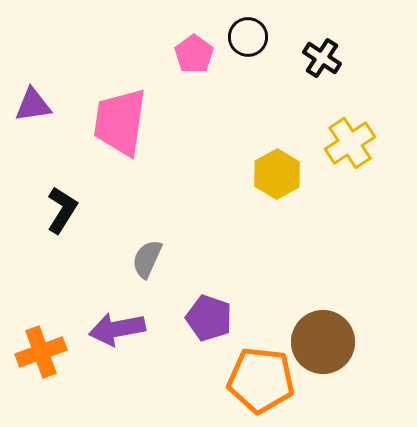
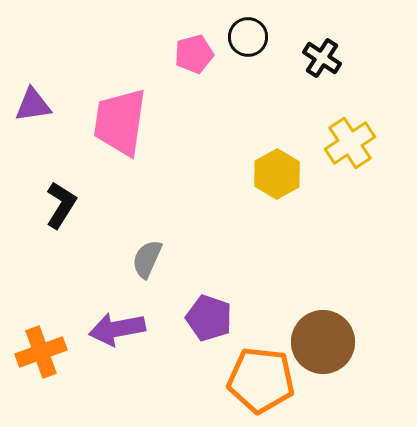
pink pentagon: rotated 21 degrees clockwise
black L-shape: moved 1 px left, 5 px up
